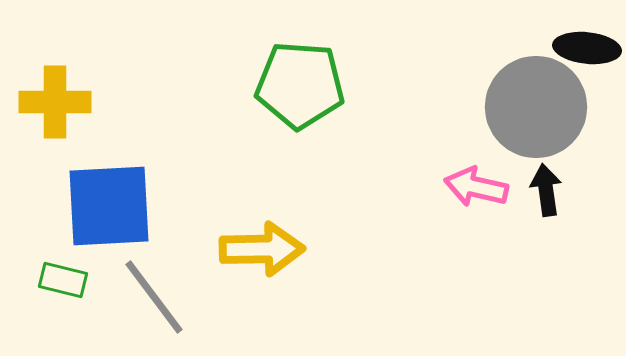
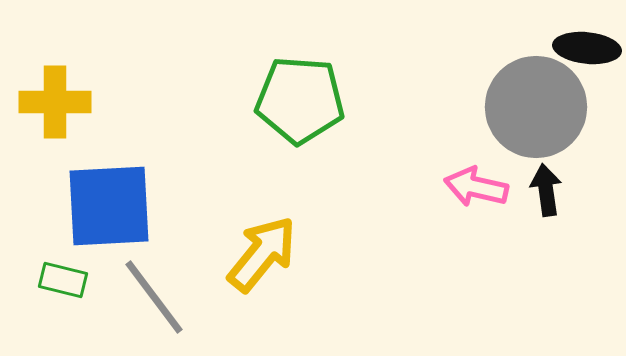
green pentagon: moved 15 px down
yellow arrow: moved 5 px down; rotated 50 degrees counterclockwise
